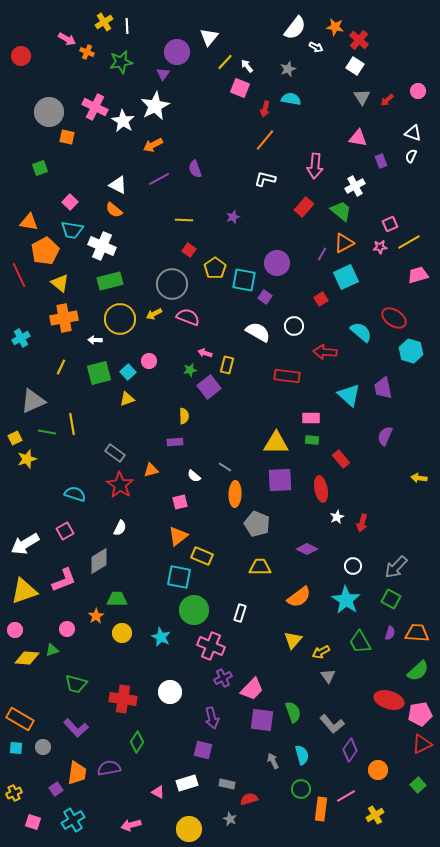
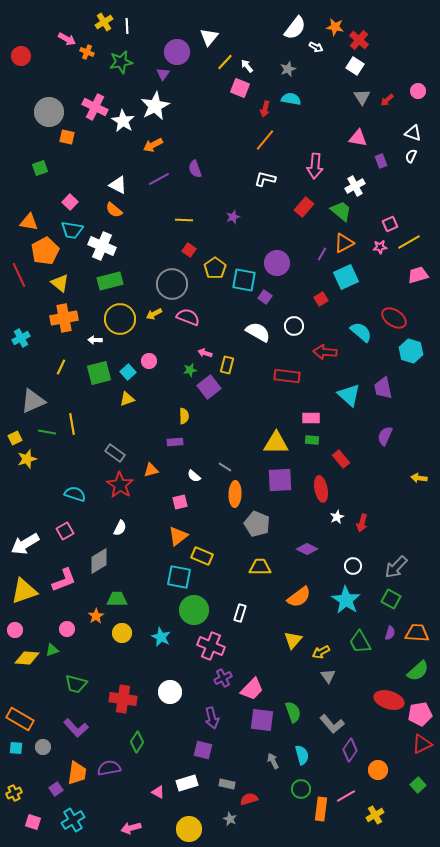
pink arrow at (131, 825): moved 3 px down
